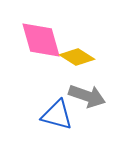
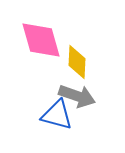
yellow diamond: moved 5 px down; rotated 60 degrees clockwise
gray arrow: moved 10 px left
